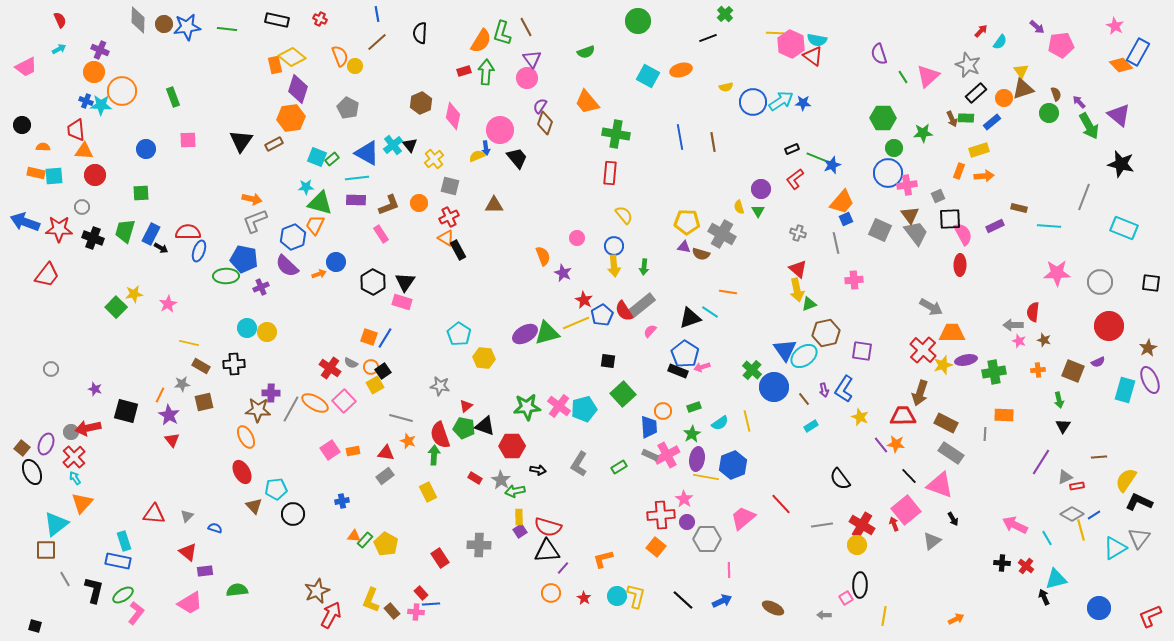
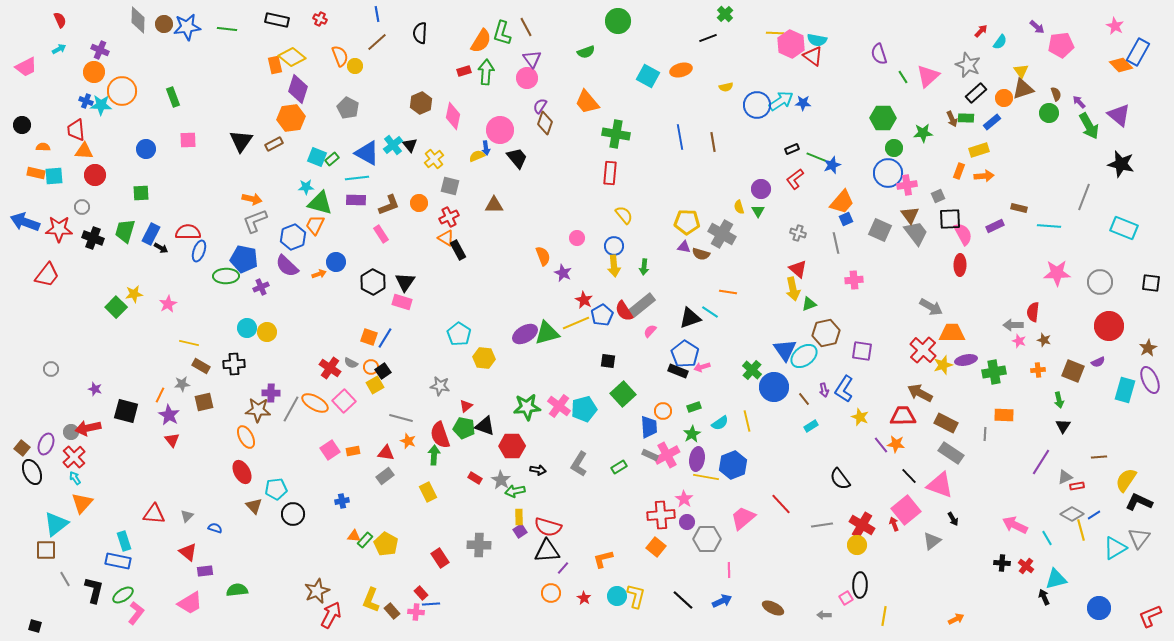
green circle at (638, 21): moved 20 px left
blue circle at (753, 102): moved 4 px right, 3 px down
yellow arrow at (797, 290): moved 4 px left, 1 px up
brown arrow at (920, 393): rotated 100 degrees clockwise
